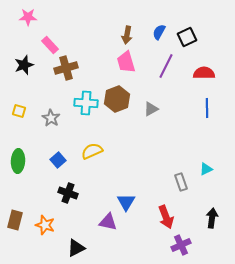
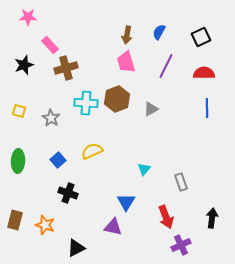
black square: moved 14 px right
cyan triangle: moved 62 px left; rotated 24 degrees counterclockwise
purple triangle: moved 5 px right, 5 px down
